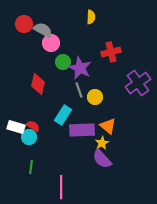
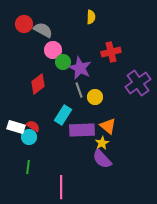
pink circle: moved 2 px right, 7 px down
red diamond: rotated 40 degrees clockwise
green line: moved 3 px left
